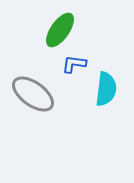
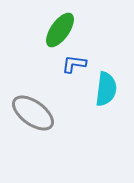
gray ellipse: moved 19 px down
